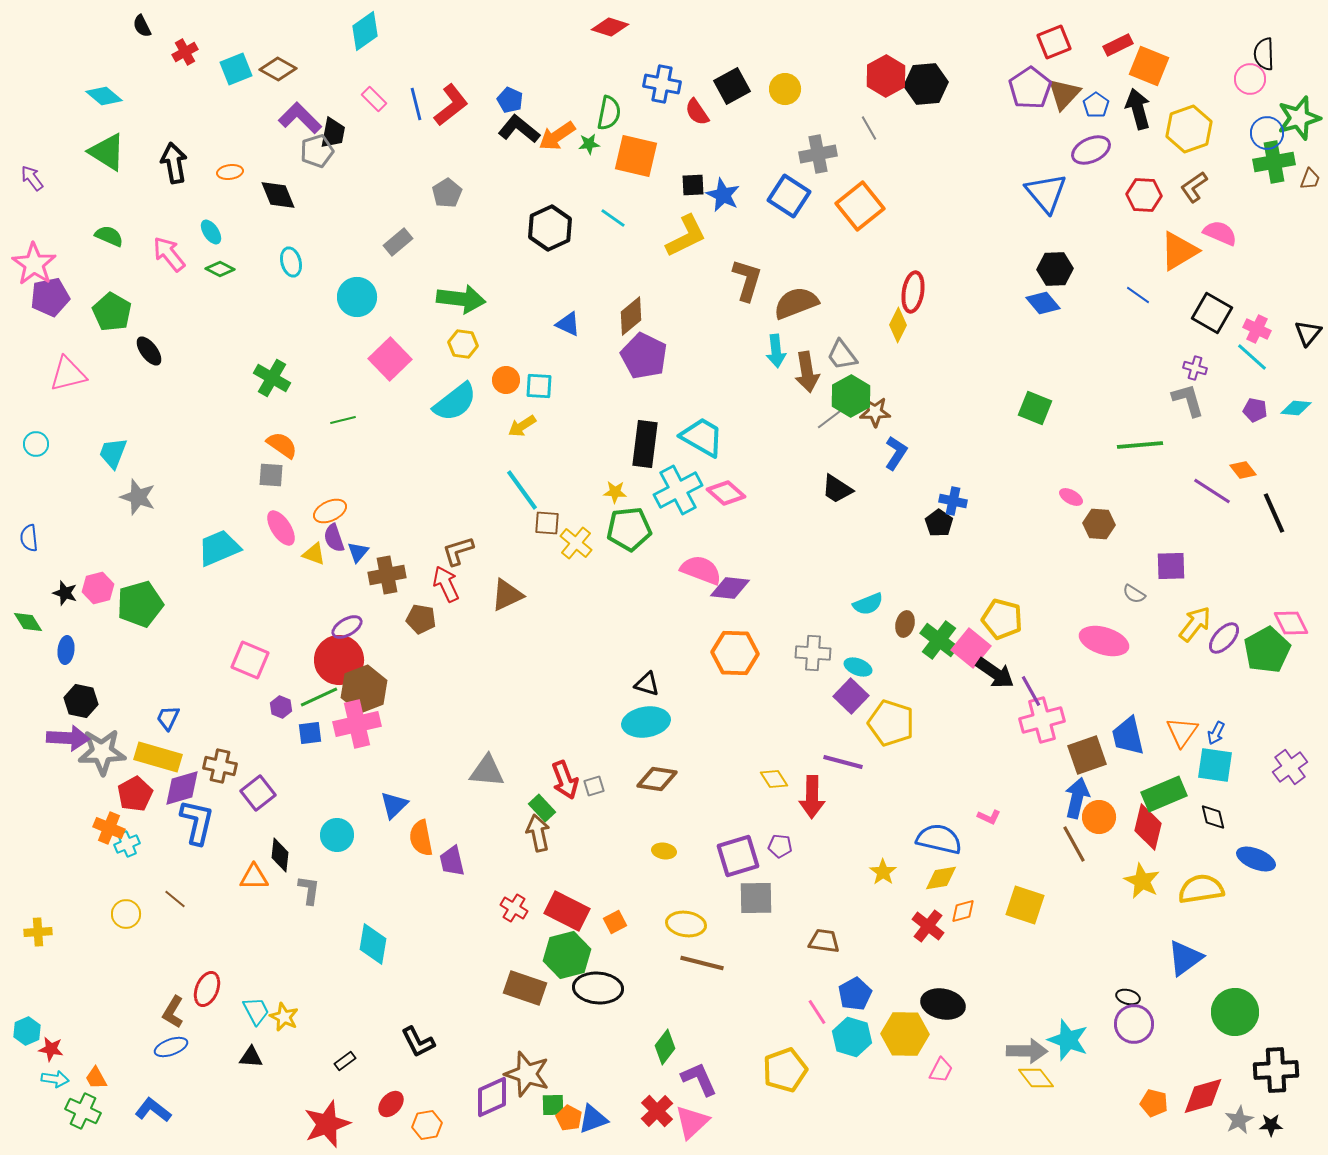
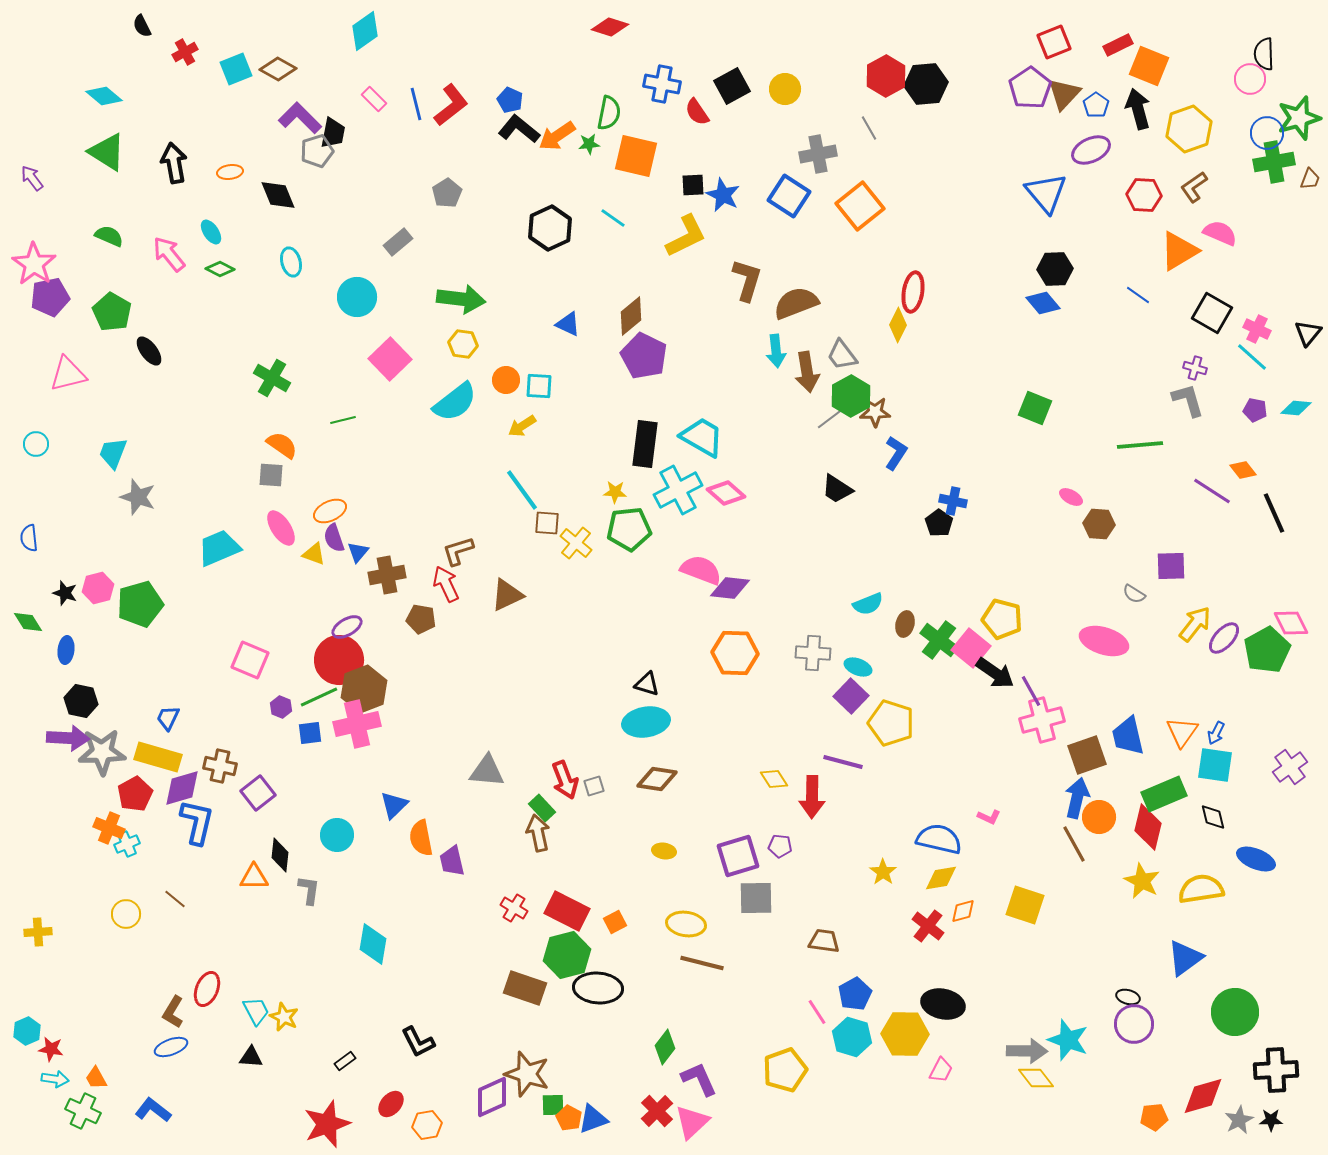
orange pentagon at (1154, 1103): moved 14 px down; rotated 20 degrees counterclockwise
black star at (1271, 1125): moved 5 px up
